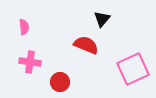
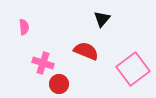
red semicircle: moved 6 px down
pink cross: moved 13 px right, 1 px down; rotated 10 degrees clockwise
pink square: rotated 12 degrees counterclockwise
red circle: moved 1 px left, 2 px down
